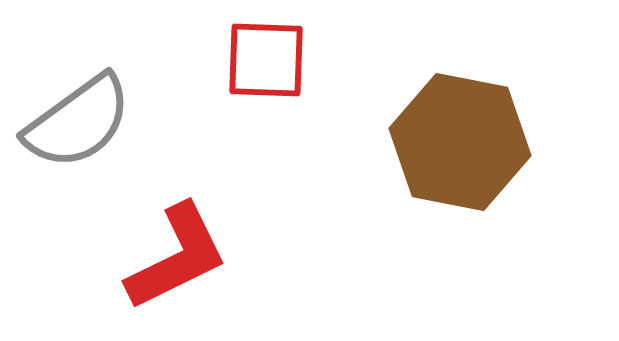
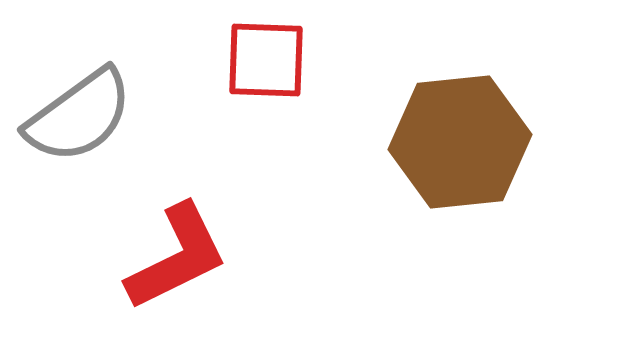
gray semicircle: moved 1 px right, 6 px up
brown hexagon: rotated 17 degrees counterclockwise
